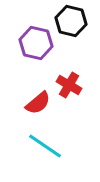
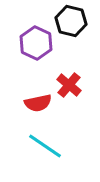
purple hexagon: rotated 12 degrees clockwise
red cross: rotated 10 degrees clockwise
red semicircle: rotated 28 degrees clockwise
